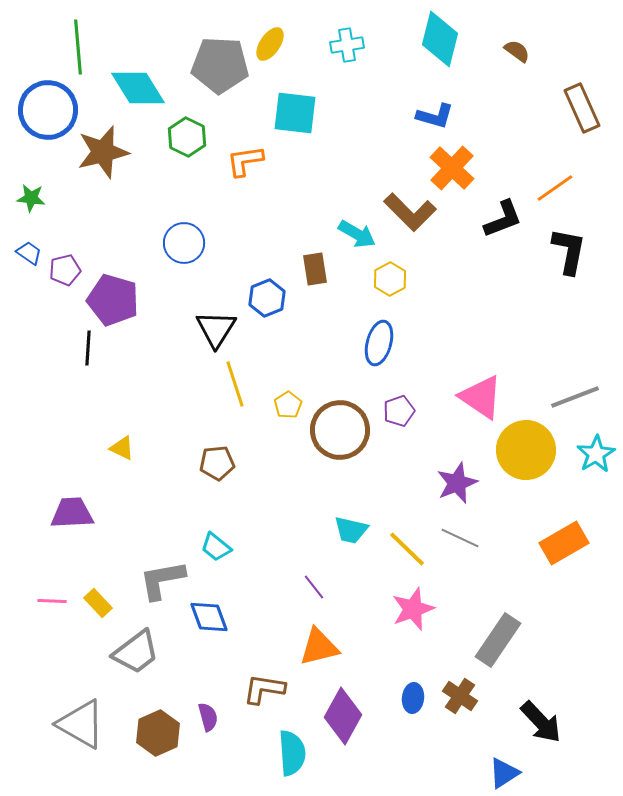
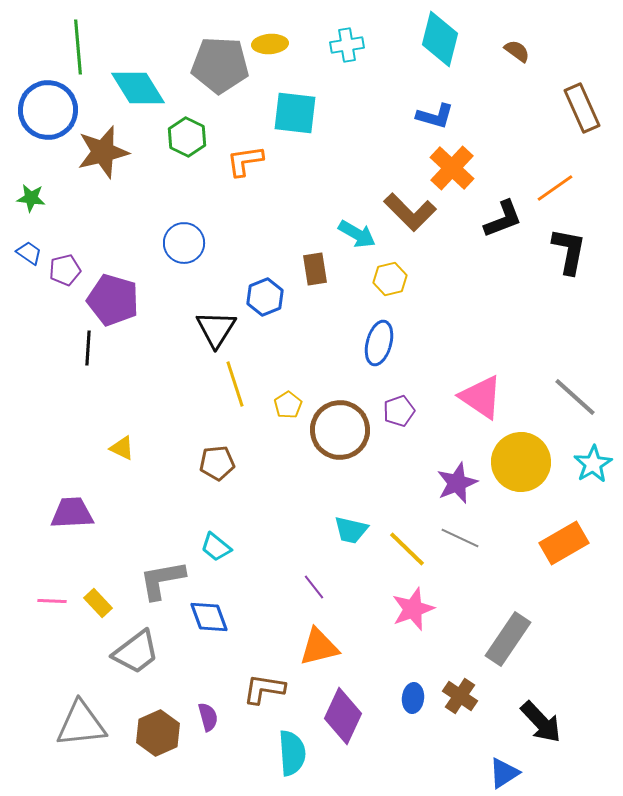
yellow ellipse at (270, 44): rotated 52 degrees clockwise
yellow hexagon at (390, 279): rotated 16 degrees clockwise
blue hexagon at (267, 298): moved 2 px left, 1 px up
gray line at (575, 397): rotated 63 degrees clockwise
yellow circle at (526, 450): moved 5 px left, 12 px down
cyan star at (596, 454): moved 3 px left, 10 px down
gray rectangle at (498, 640): moved 10 px right, 1 px up
purple diamond at (343, 716): rotated 4 degrees counterclockwise
gray triangle at (81, 724): rotated 36 degrees counterclockwise
